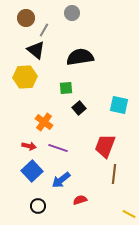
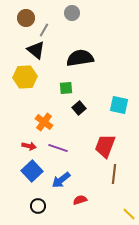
black semicircle: moved 1 px down
yellow line: rotated 16 degrees clockwise
